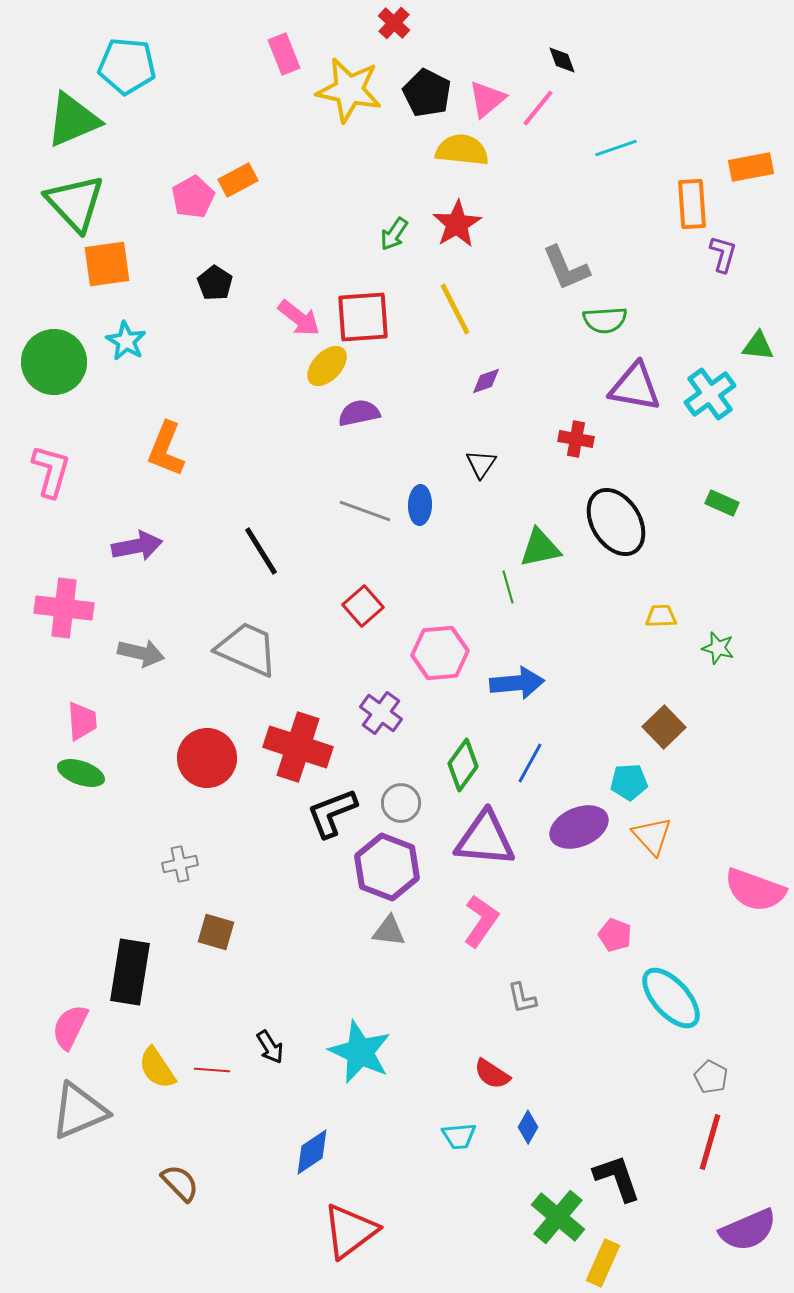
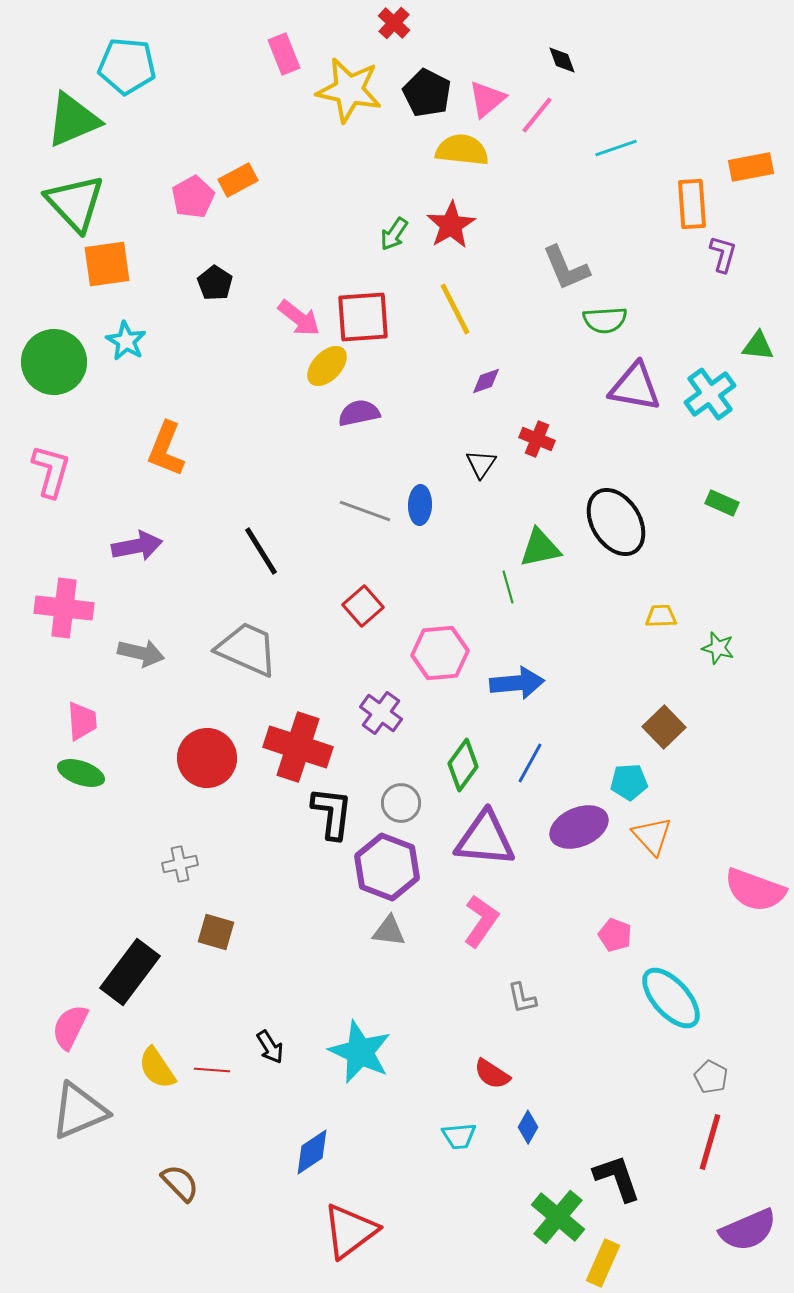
pink line at (538, 108): moved 1 px left, 7 px down
red star at (457, 224): moved 6 px left, 1 px down
red cross at (576, 439): moved 39 px left; rotated 12 degrees clockwise
black L-shape at (332, 813): rotated 118 degrees clockwise
black rectangle at (130, 972): rotated 28 degrees clockwise
